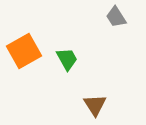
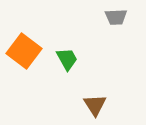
gray trapezoid: rotated 60 degrees counterclockwise
orange square: rotated 24 degrees counterclockwise
